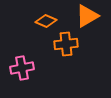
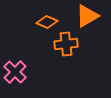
orange diamond: moved 1 px right, 1 px down
pink cross: moved 7 px left, 4 px down; rotated 35 degrees counterclockwise
